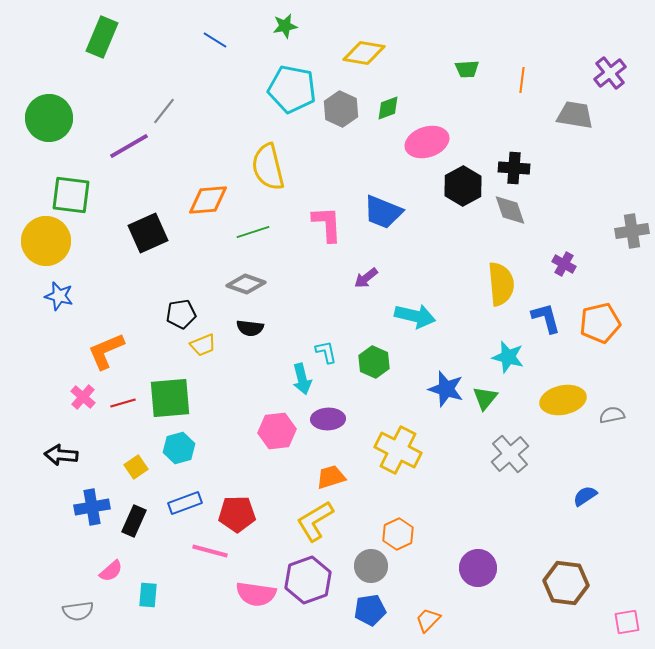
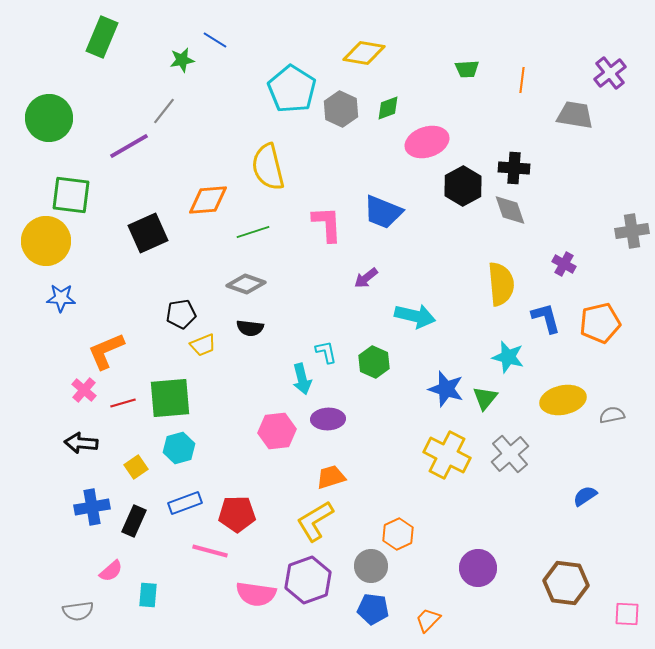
green star at (285, 26): moved 103 px left, 34 px down
cyan pentagon at (292, 89): rotated 21 degrees clockwise
blue star at (59, 296): moved 2 px right, 2 px down; rotated 12 degrees counterclockwise
pink cross at (83, 397): moved 1 px right, 7 px up
yellow cross at (398, 450): moved 49 px right, 5 px down
black arrow at (61, 455): moved 20 px right, 12 px up
blue pentagon at (370, 610): moved 3 px right, 1 px up; rotated 16 degrees clockwise
pink square at (627, 622): moved 8 px up; rotated 12 degrees clockwise
